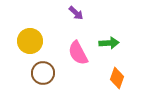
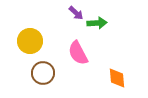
green arrow: moved 12 px left, 20 px up
orange diamond: rotated 25 degrees counterclockwise
